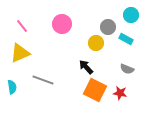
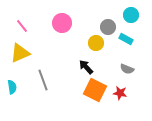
pink circle: moved 1 px up
gray line: rotated 50 degrees clockwise
